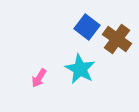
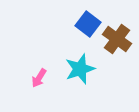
blue square: moved 1 px right, 3 px up
cyan star: rotated 24 degrees clockwise
